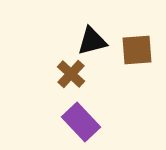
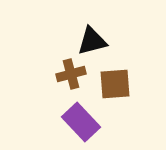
brown square: moved 22 px left, 34 px down
brown cross: rotated 32 degrees clockwise
